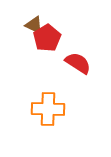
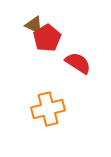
orange cross: rotated 16 degrees counterclockwise
